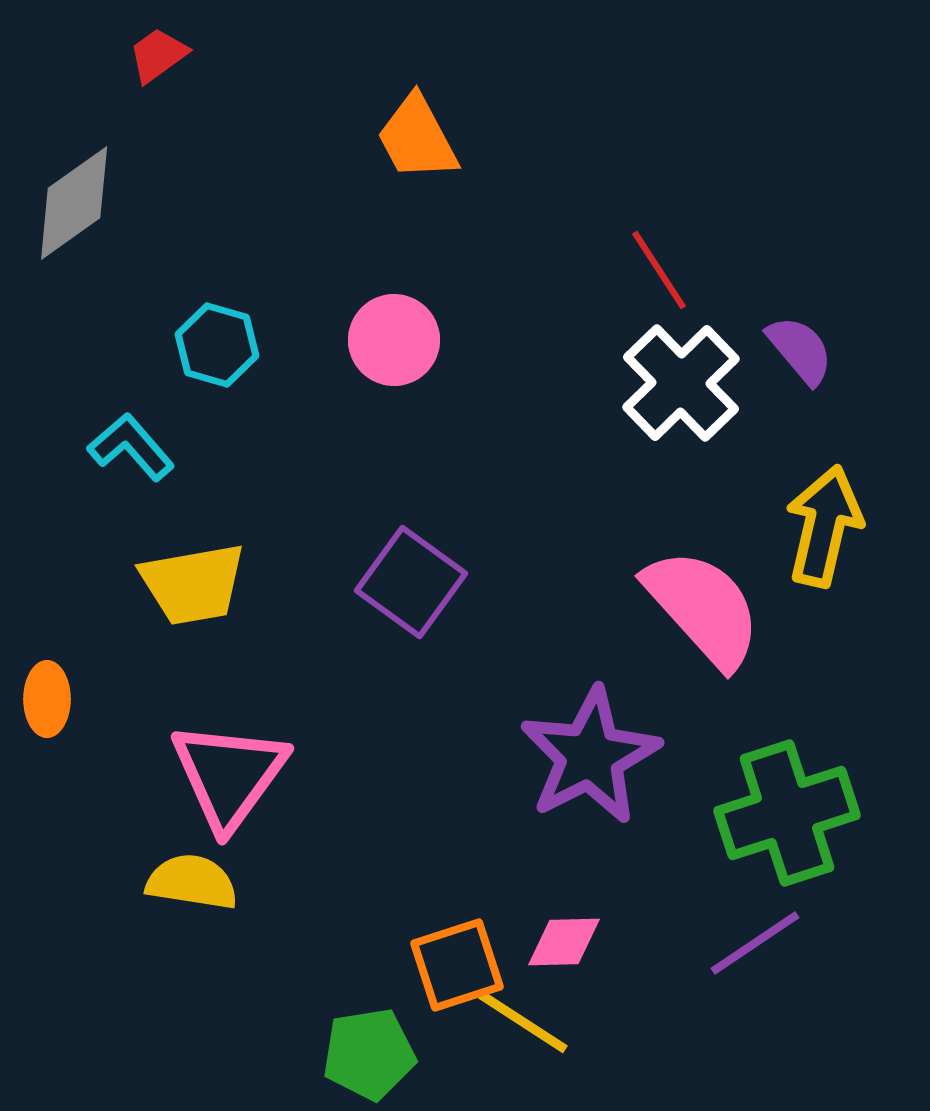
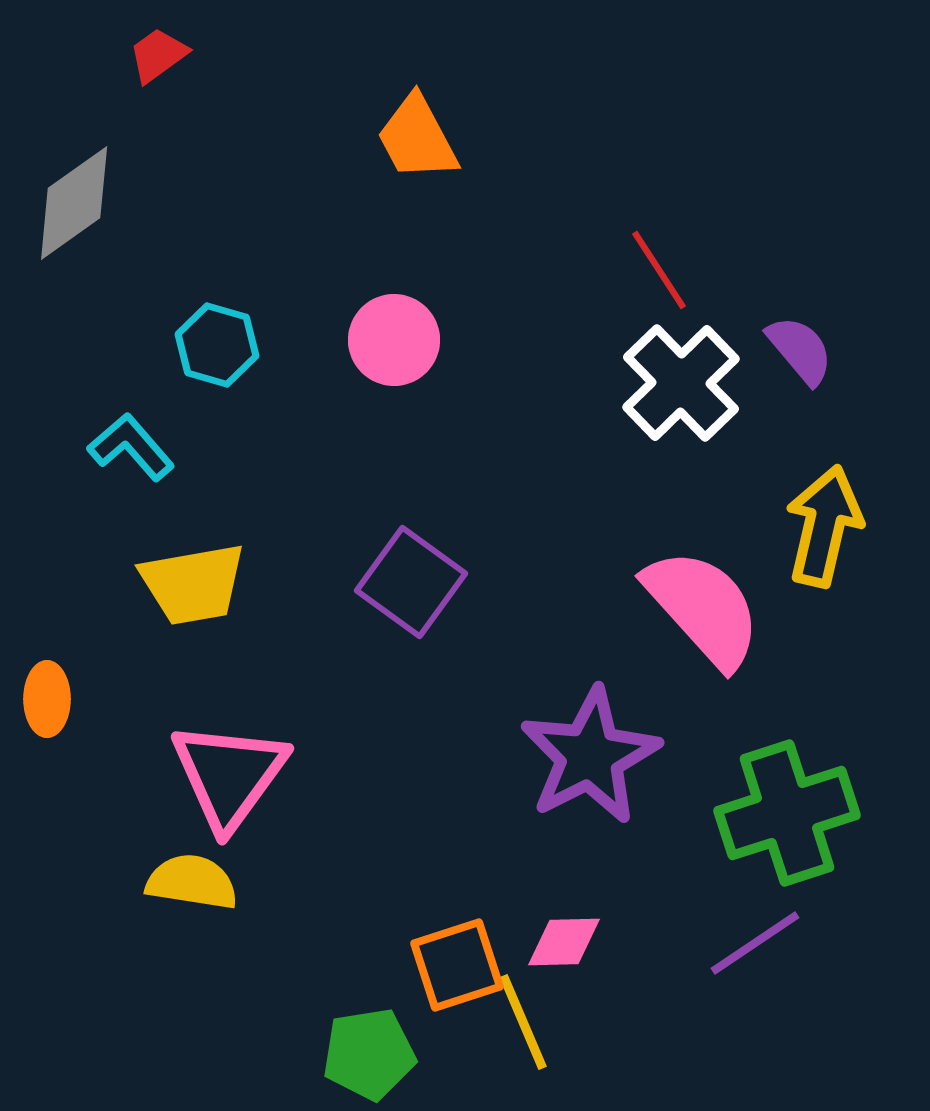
yellow line: rotated 34 degrees clockwise
